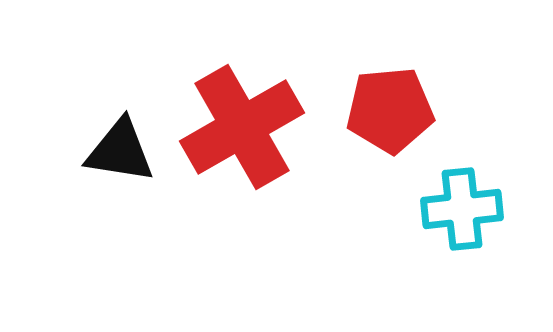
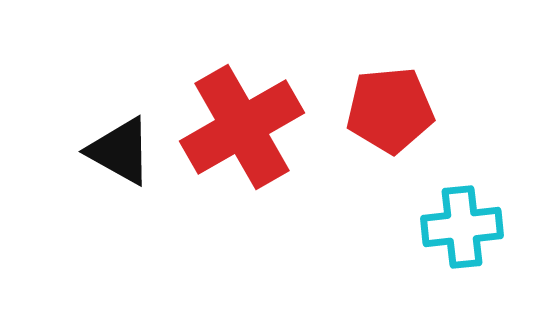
black triangle: rotated 20 degrees clockwise
cyan cross: moved 18 px down
